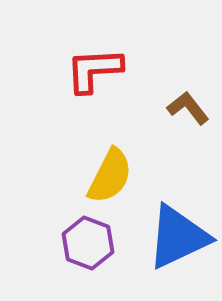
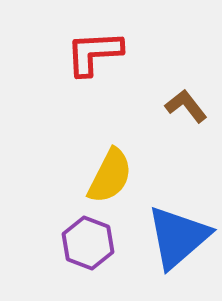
red L-shape: moved 17 px up
brown L-shape: moved 2 px left, 2 px up
blue triangle: rotated 16 degrees counterclockwise
